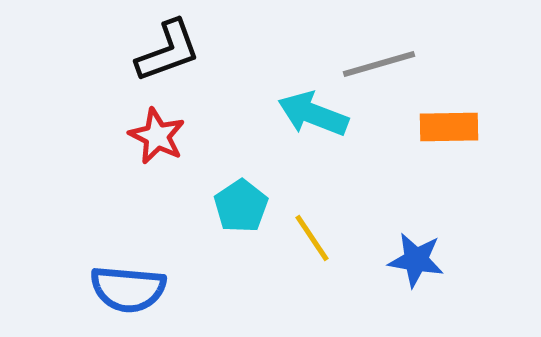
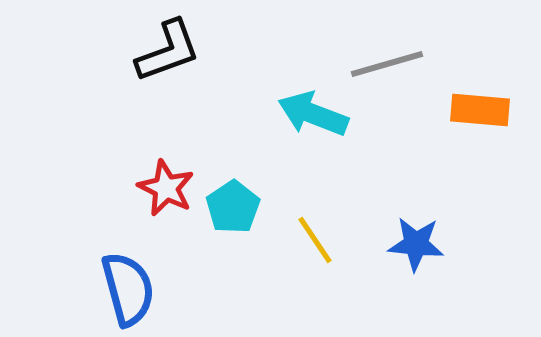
gray line: moved 8 px right
orange rectangle: moved 31 px right, 17 px up; rotated 6 degrees clockwise
red star: moved 9 px right, 52 px down
cyan pentagon: moved 8 px left, 1 px down
yellow line: moved 3 px right, 2 px down
blue star: moved 16 px up; rotated 4 degrees counterclockwise
blue semicircle: rotated 110 degrees counterclockwise
